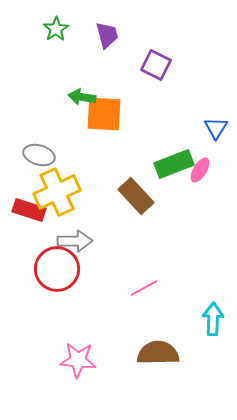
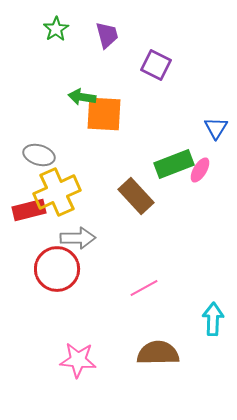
red rectangle: rotated 32 degrees counterclockwise
gray arrow: moved 3 px right, 3 px up
